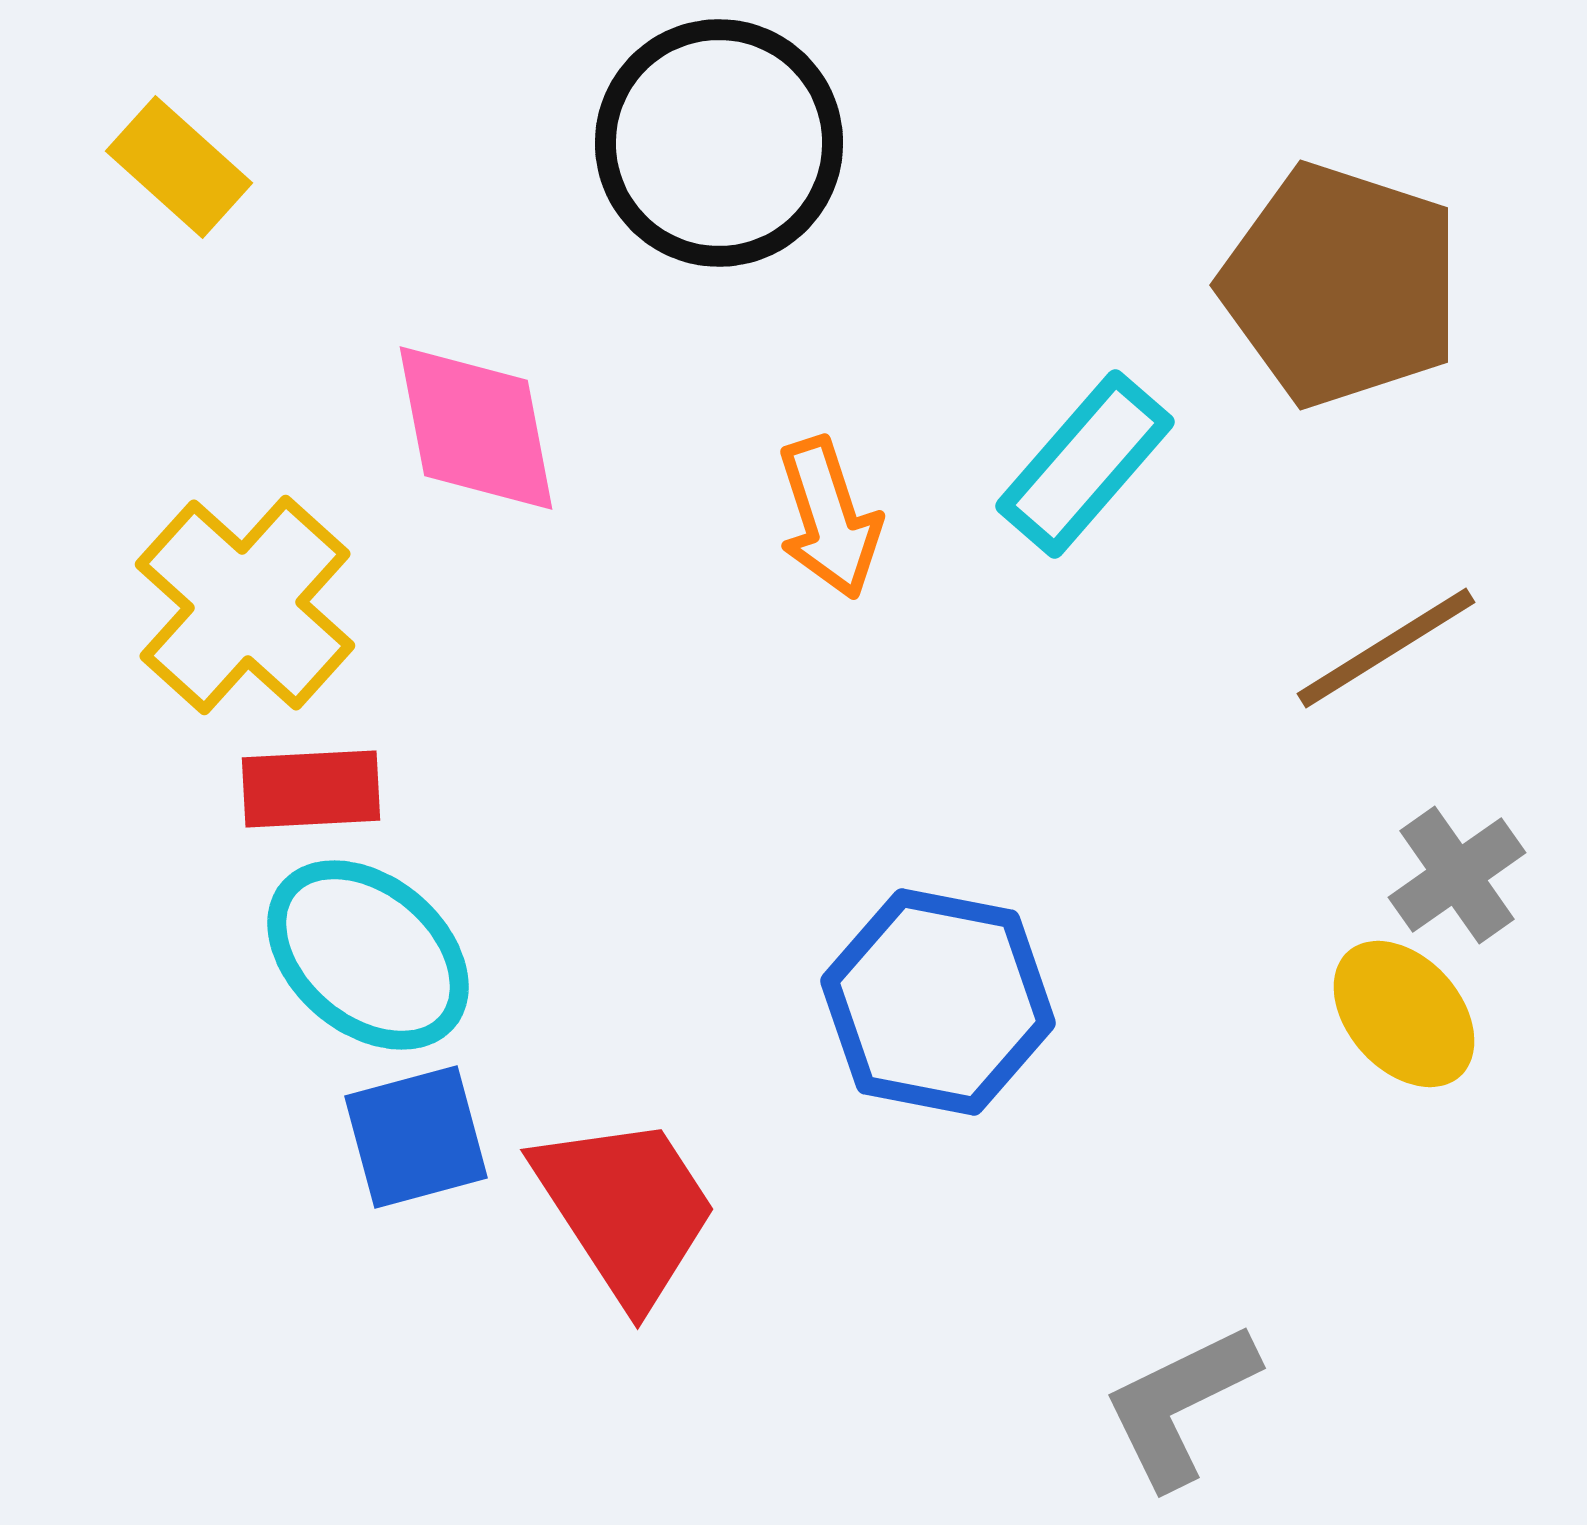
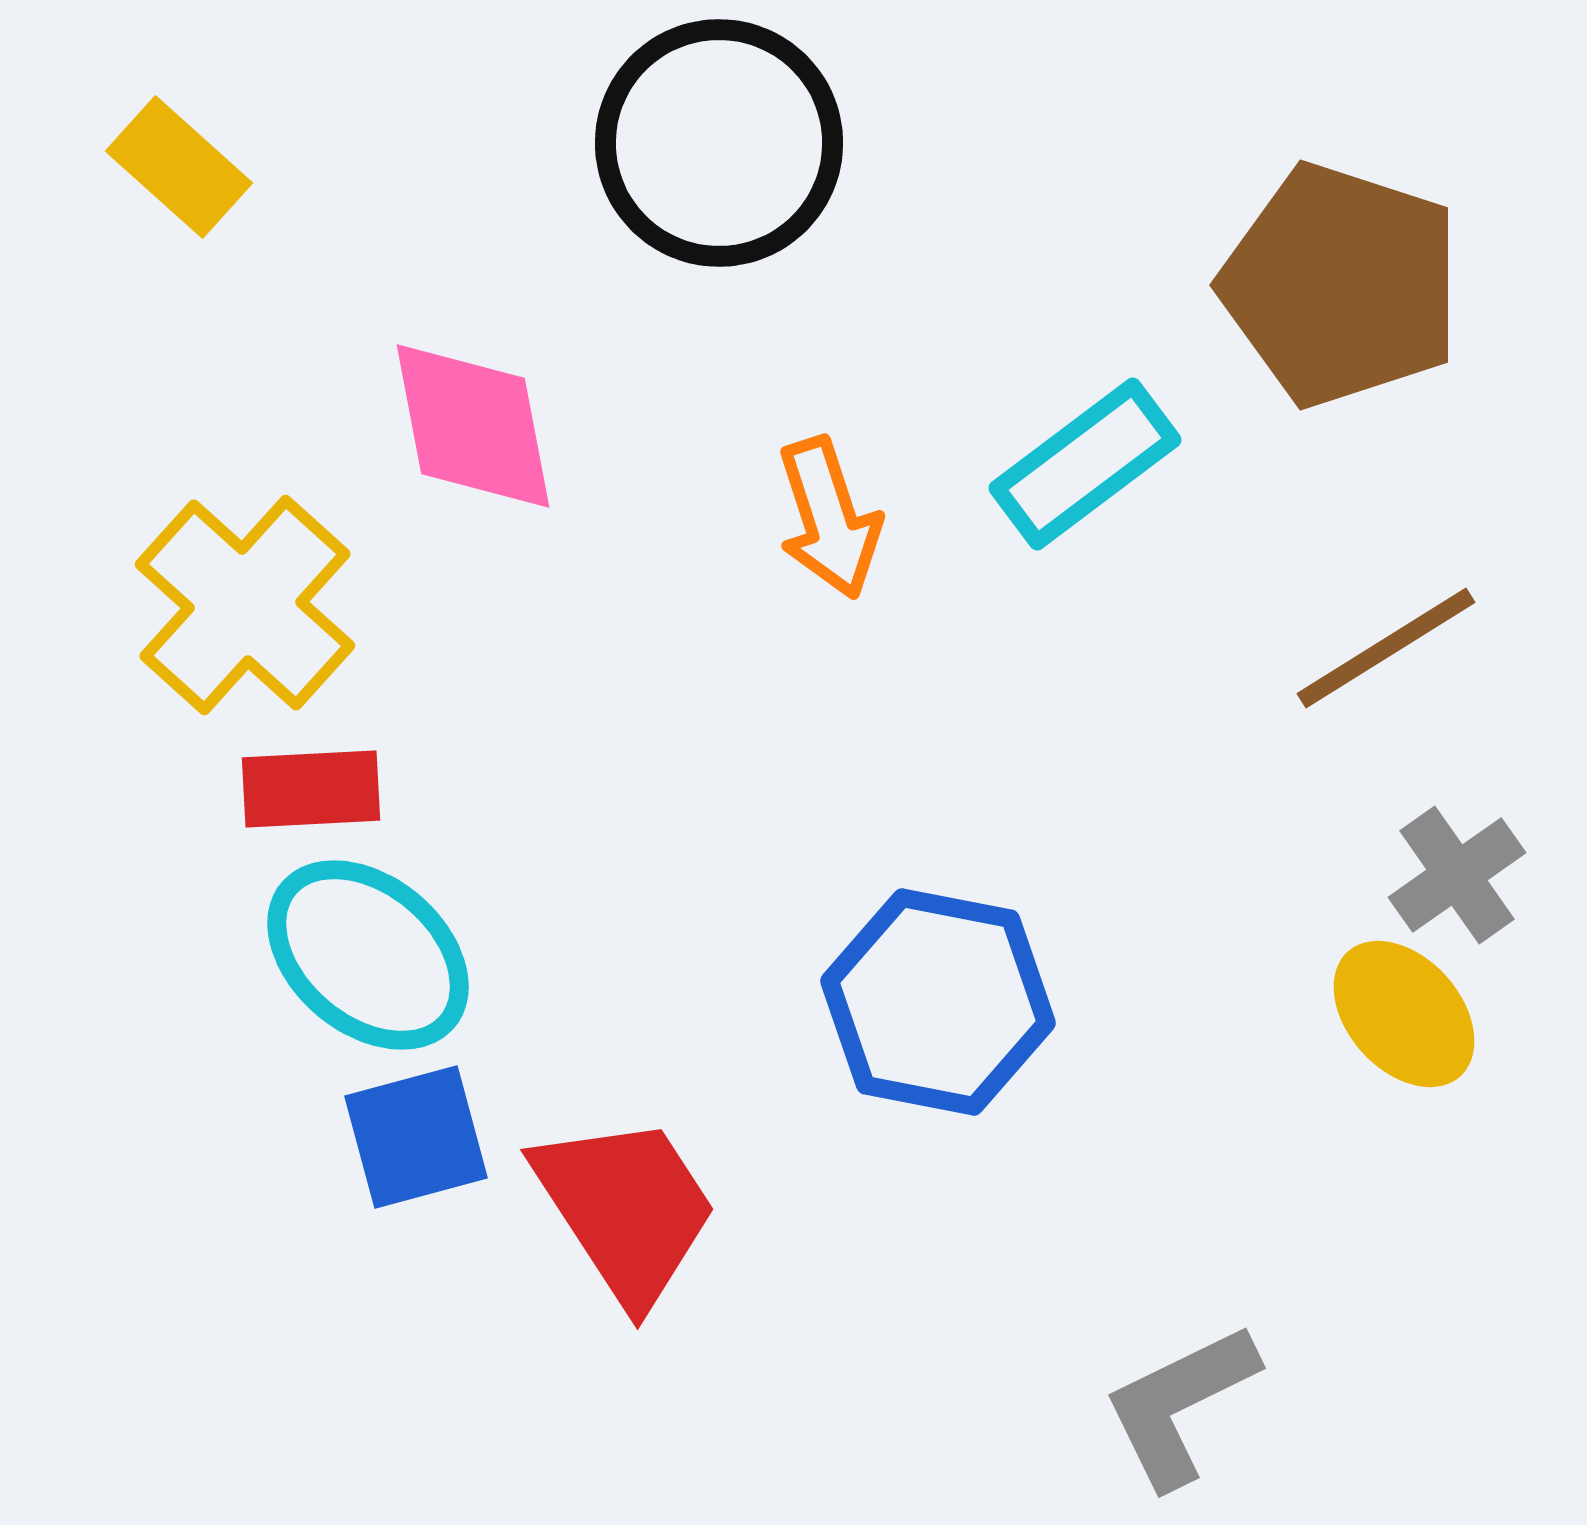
pink diamond: moved 3 px left, 2 px up
cyan rectangle: rotated 12 degrees clockwise
